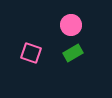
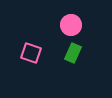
green rectangle: rotated 36 degrees counterclockwise
